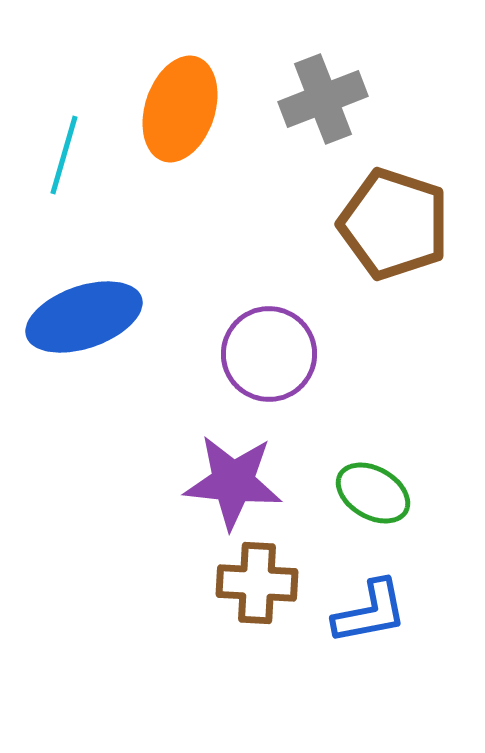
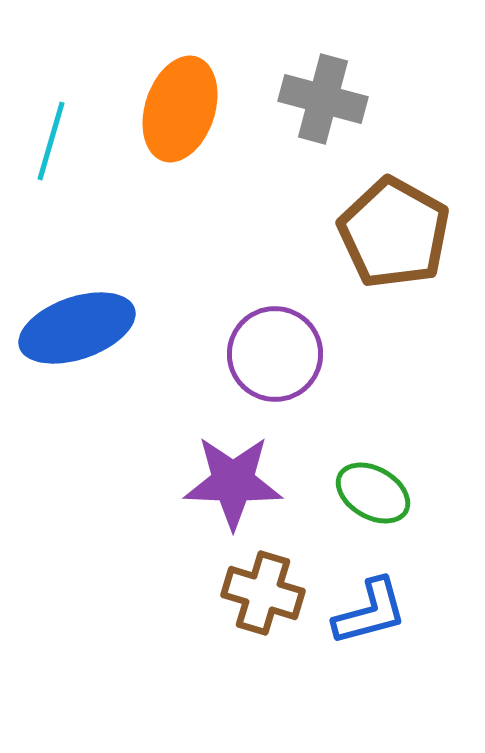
gray cross: rotated 36 degrees clockwise
cyan line: moved 13 px left, 14 px up
brown pentagon: moved 9 px down; rotated 11 degrees clockwise
blue ellipse: moved 7 px left, 11 px down
purple circle: moved 6 px right
purple star: rotated 4 degrees counterclockwise
brown cross: moved 6 px right, 10 px down; rotated 14 degrees clockwise
blue L-shape: rotated 4 degrees counterclockwise
